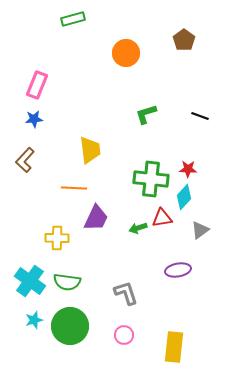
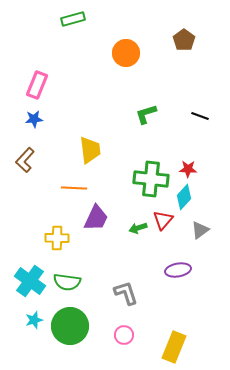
red triangle: moved 1 px right, 2 px down; rotated 40 degrees counterclockwise
yellow rectangle: rotated 16 degrees clockwise
